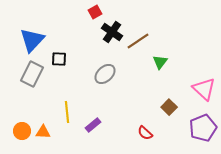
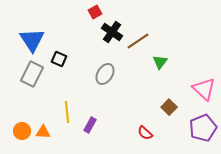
blue triangle: rotated 16 degrees counterclockwise
black square: rotated 21 degrees clockwise
gray ellipse: rotated 15 degrees counterclockwise
purple rectangle: moved 3 px left; rotated 21 degrees counterclockwise
